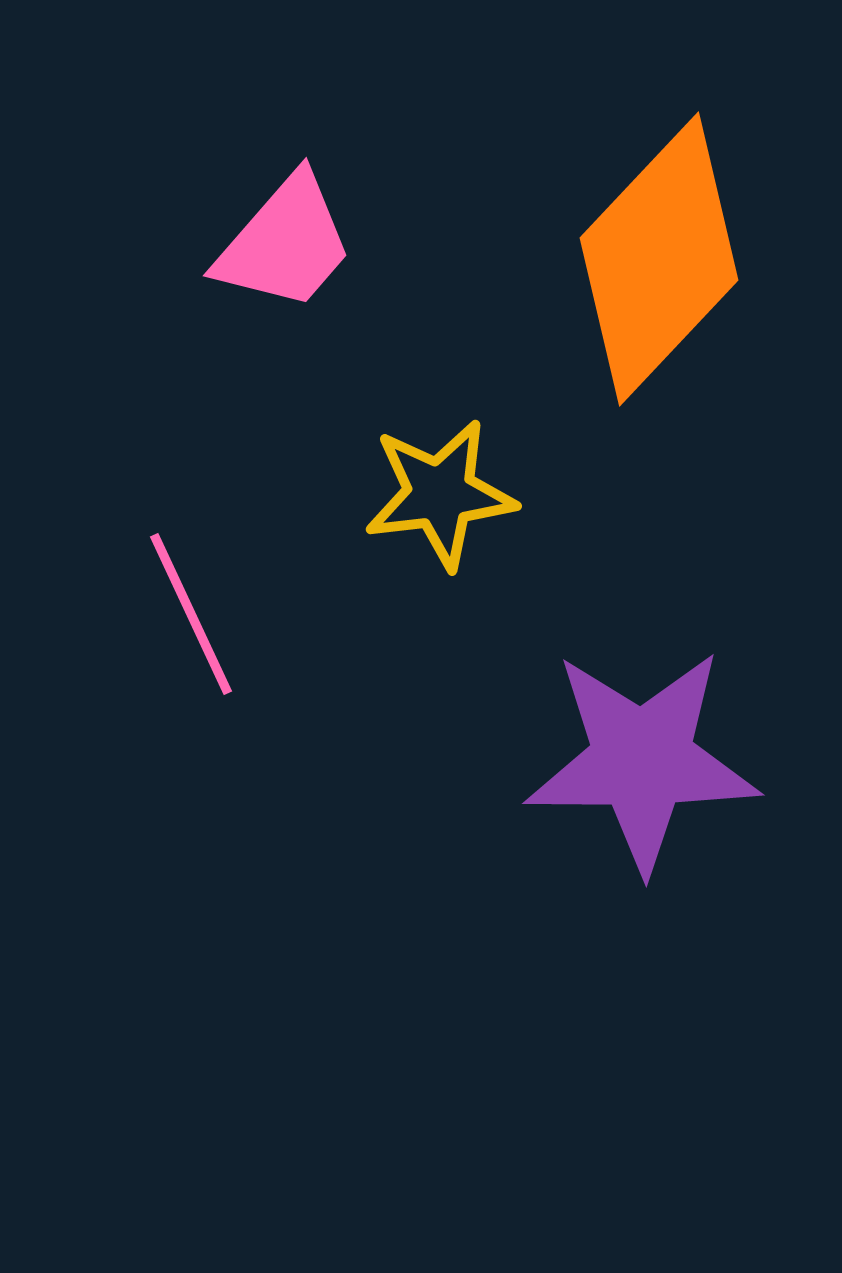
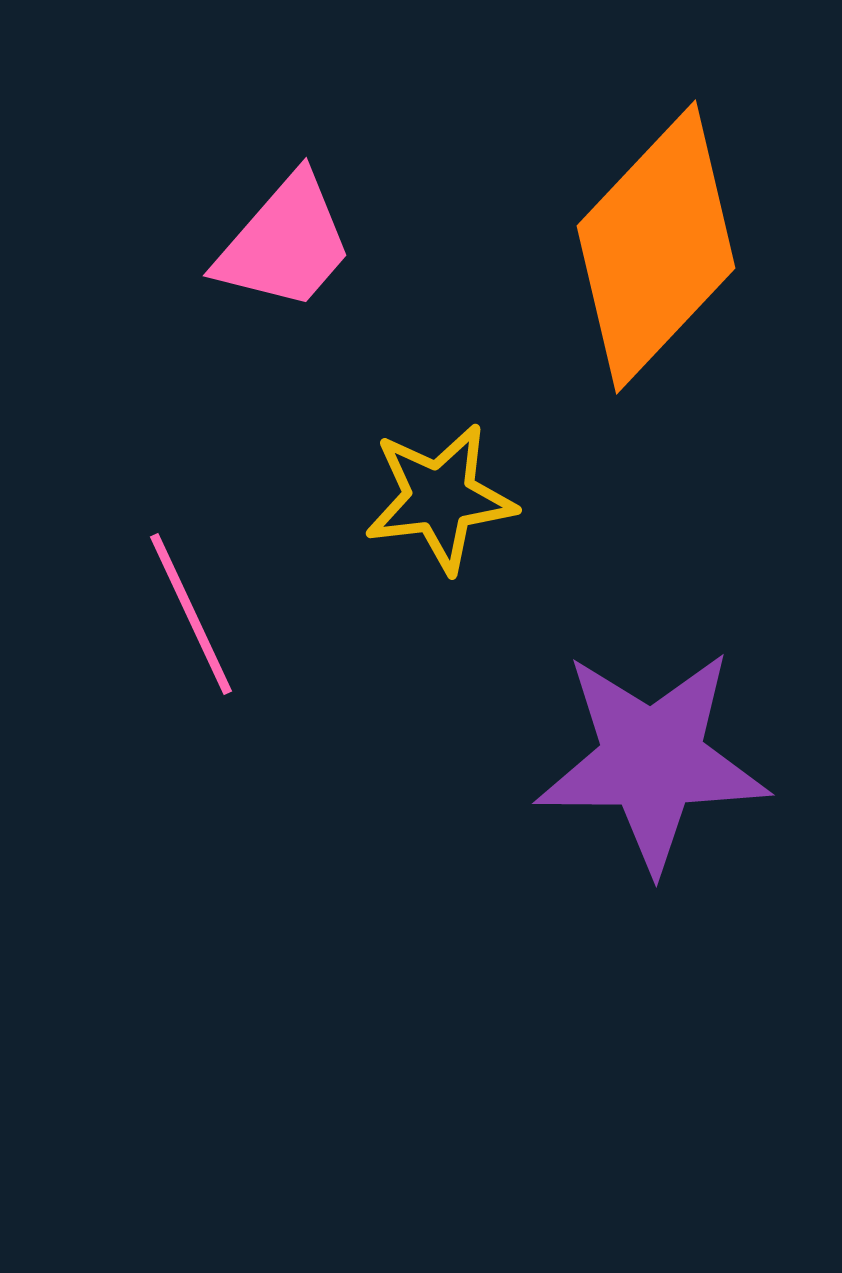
orange diamond: moved 3 px left, 12 px up
yellow star: moved 4 px down
purple star: moved 10 px right
